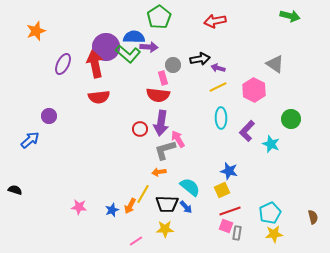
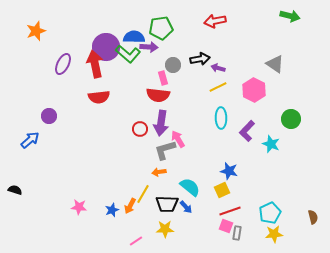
green pentagon at (159, 17): moved 2 px right, 11 px down; rotated 25 degrees clockwise
